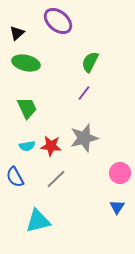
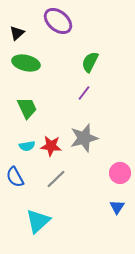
cyan triangle: rotated 28 degrees counterclockwise
